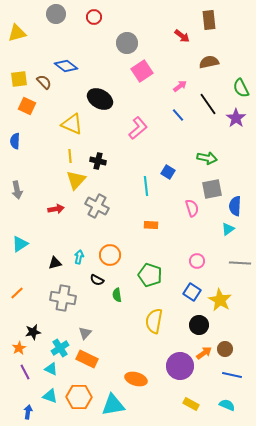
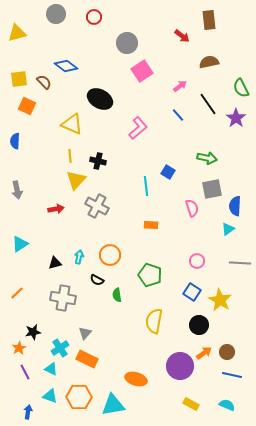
brown circle at (225, 349): moved 2 px right, 3 px down
